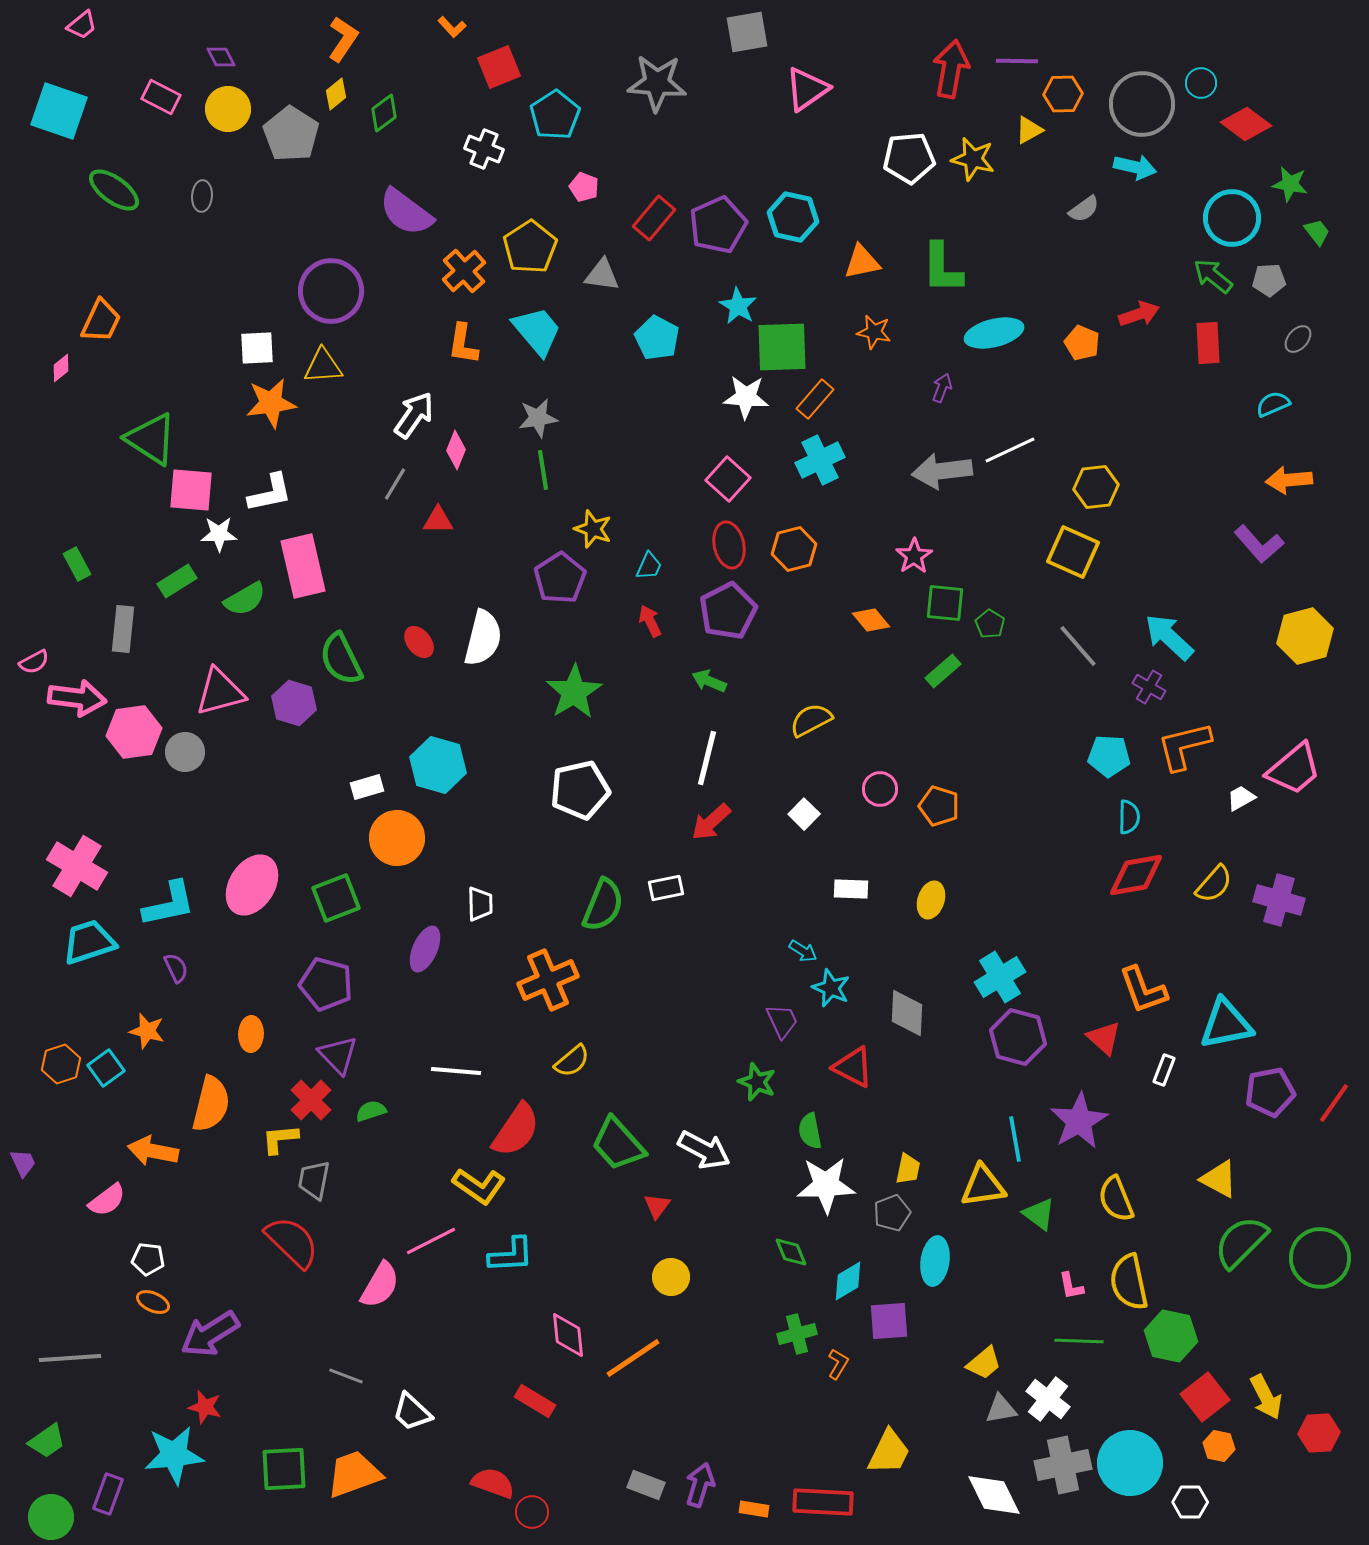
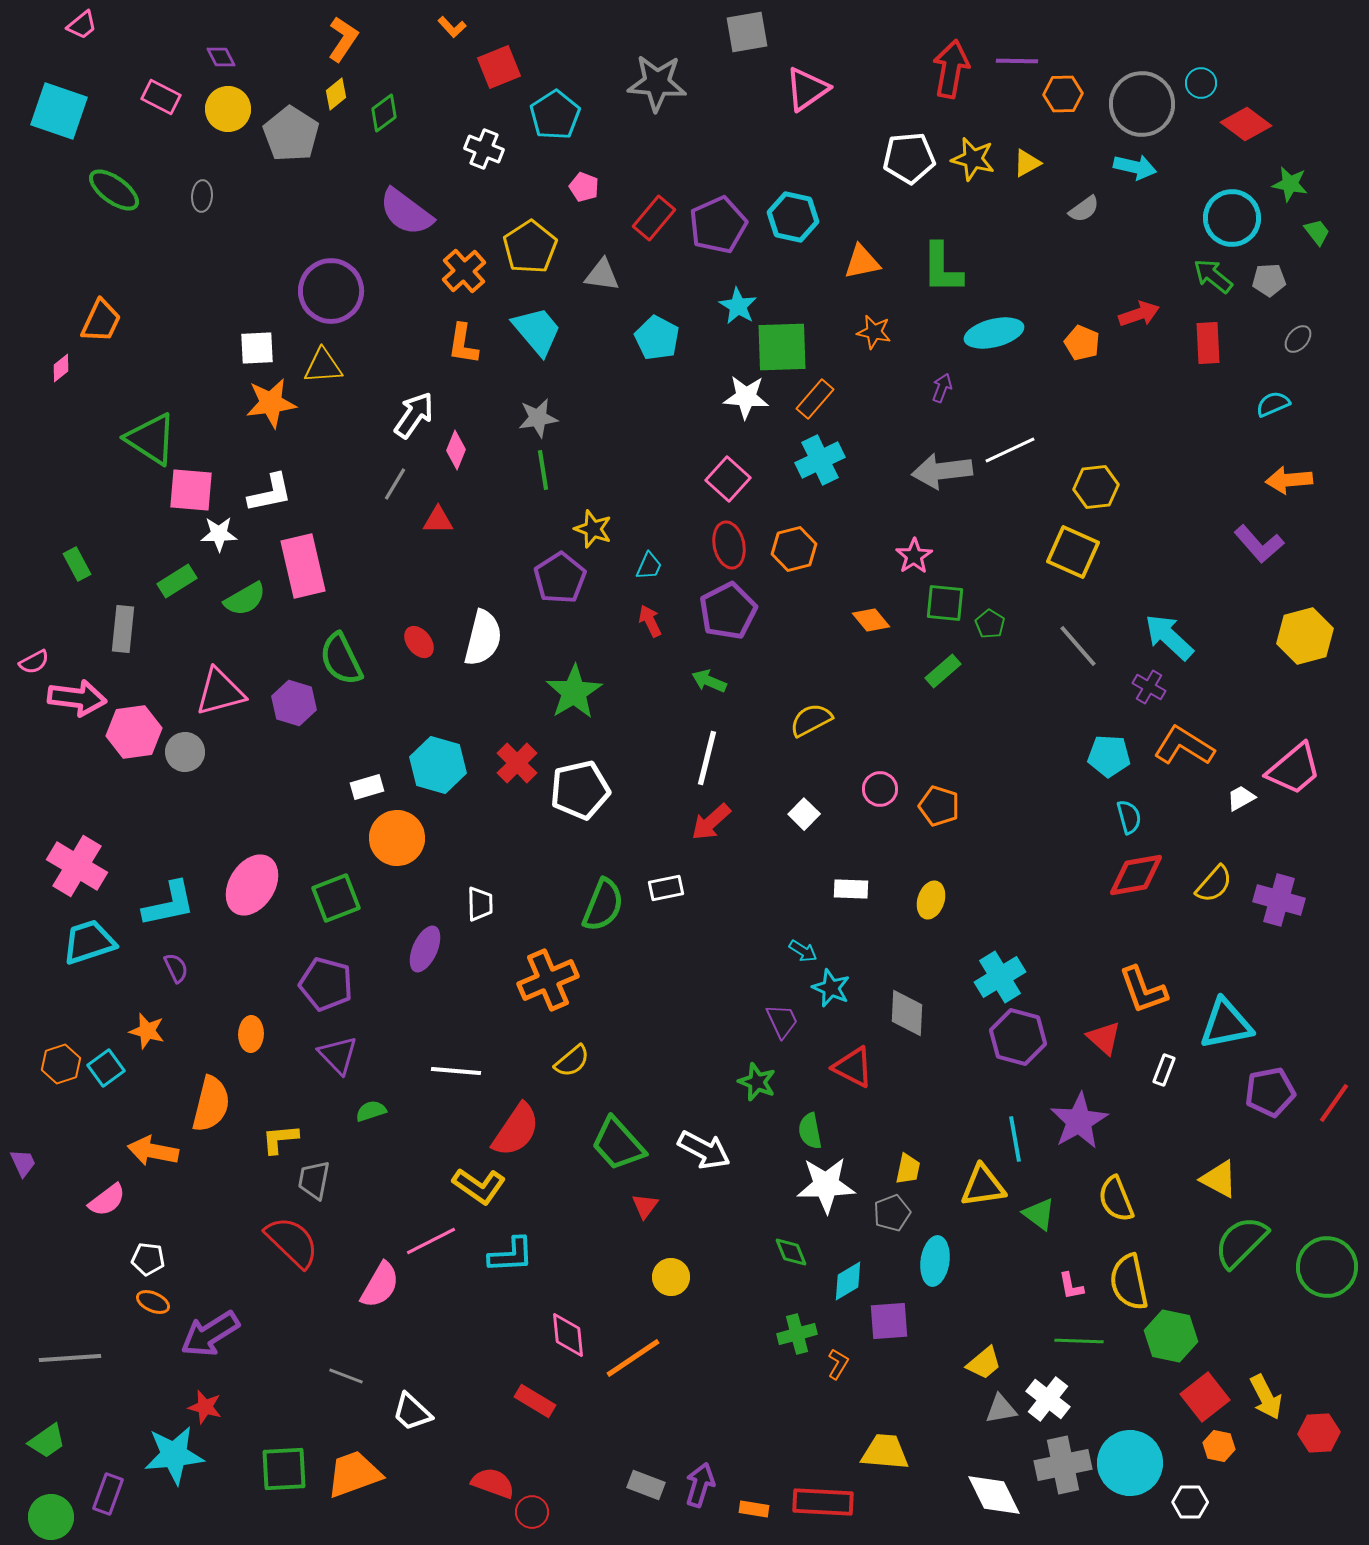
yellow triangle at (1029, 130): moved 2 px left, 33 px down
orange L-shape at (1184, 746): rotated 46 degrees clockwise
cyan semicircle at (1129, 817): rotated 16 degrees counterclockwise
red cross at (311, 1100): moved 206 px right, 337 px up
red triangle at (657, 1206): moved 12 px left
green circle at (1320, 1258): moved 7 px right, 9 px down
yellow trapezoid at (889, 1452): moved 4 px left; rotated 111 degrees counterclockwise
